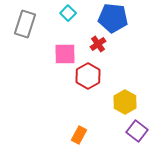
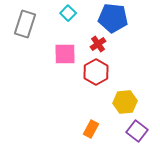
red hexagon: moved 8 px right, 4 px up
yellow hexagon: rotated 25 degrees clockwise
orange rectangle: moved 12 px right, 6 px up
